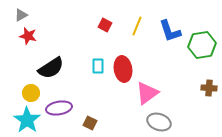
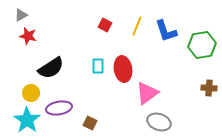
blue L-shape: moved 4 px left
